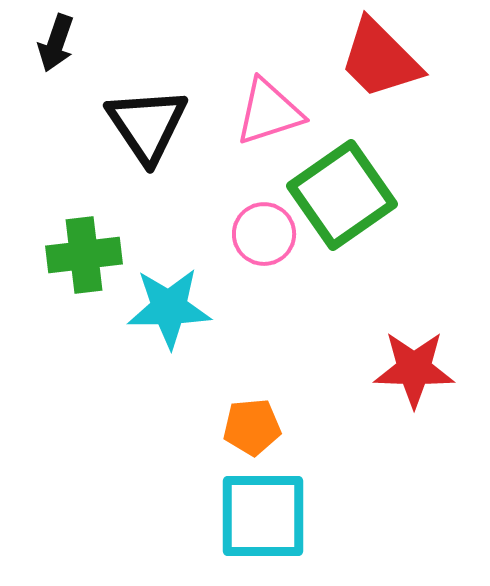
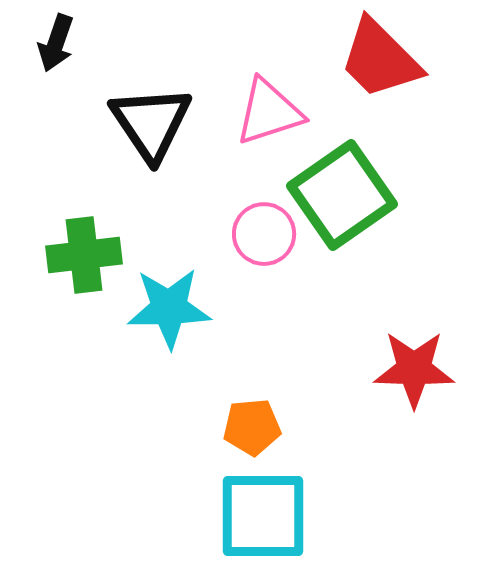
black triangle: moved 4 px right, 2 px up
